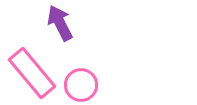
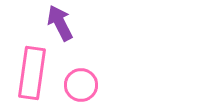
pink rectangle: rotated 48 degrees clockwise
